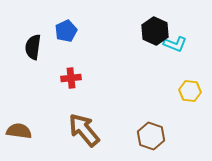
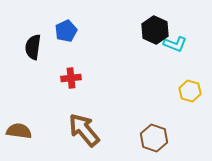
black hexagon: moved 1 px up
yellow hexagon: rotated 10 degrees clockwise
brown hexagon: moved 3 px right, 2 px down
